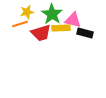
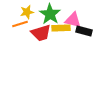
green star: moved 2 px left
black rectangle: moved 1 px left, 2 px up
